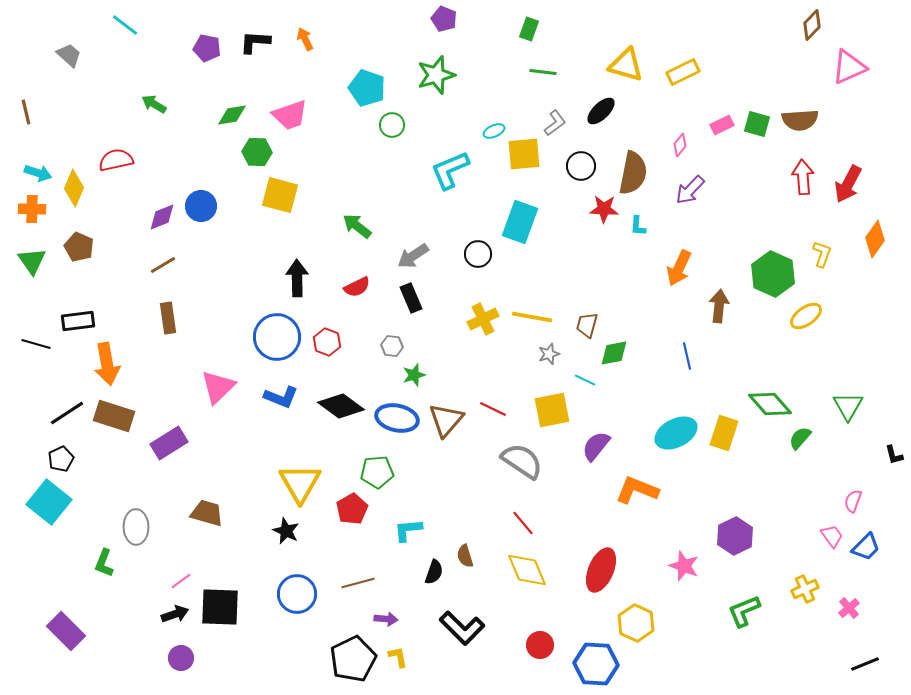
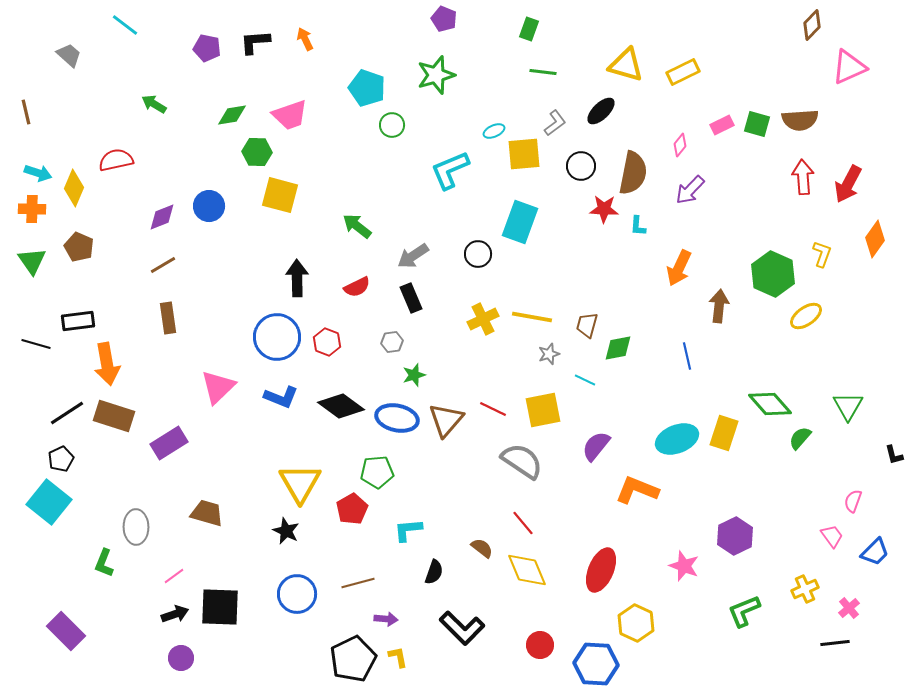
black L-shape at (255, 42): rotated 8 degrees counterclockwise
blue circle at (201, 206): moved 8 px right
gray hexagon at (392, 346): moved 4 px up; rotated 15 degrees counterclockwise
green diamond at (614, 353): moved 4 px right, 5 px up
yellow square at (552, 410): moved 9 px left
cyan ellipse at (676, 433): moved 1 px right, 6 px down; rotated 6 degrees clockwise
blue trapezoid at (866, 547): moved 9 px right, 5 px down
brown semicircle at (465, 556): moved 17 px right, 8 px up; rotated 145 degrees clockwise
pink line at (181, 581): moved 7 px left, 5 px up
black line at (865, 664): moved 30 px left, 21 px up; rotated 16 degrees clockwise
